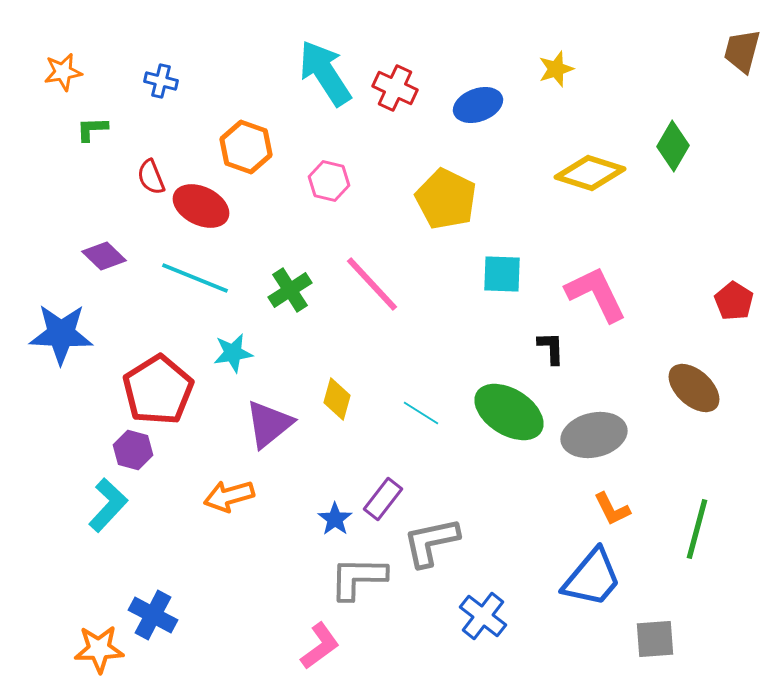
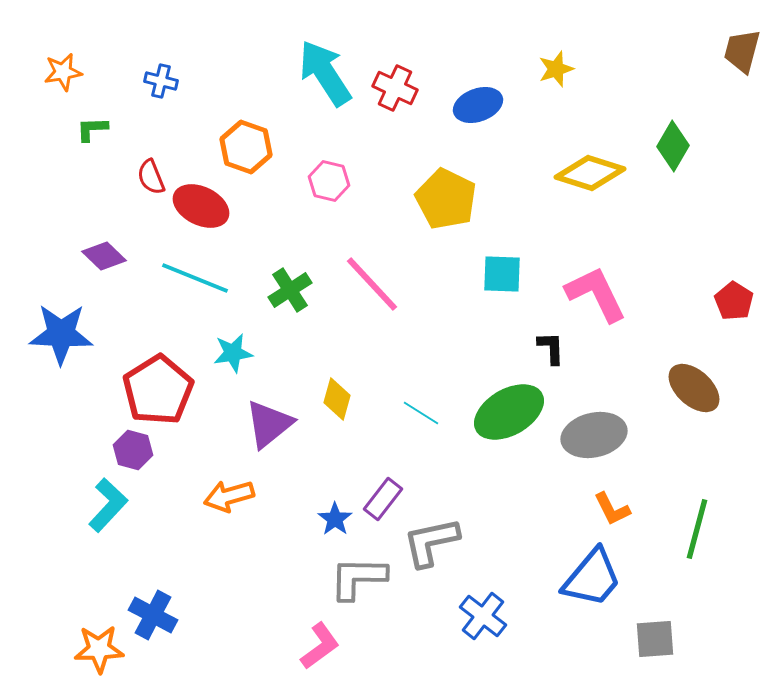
green ellipse at (509, 412): rotated 62 degrees counterclockwise
